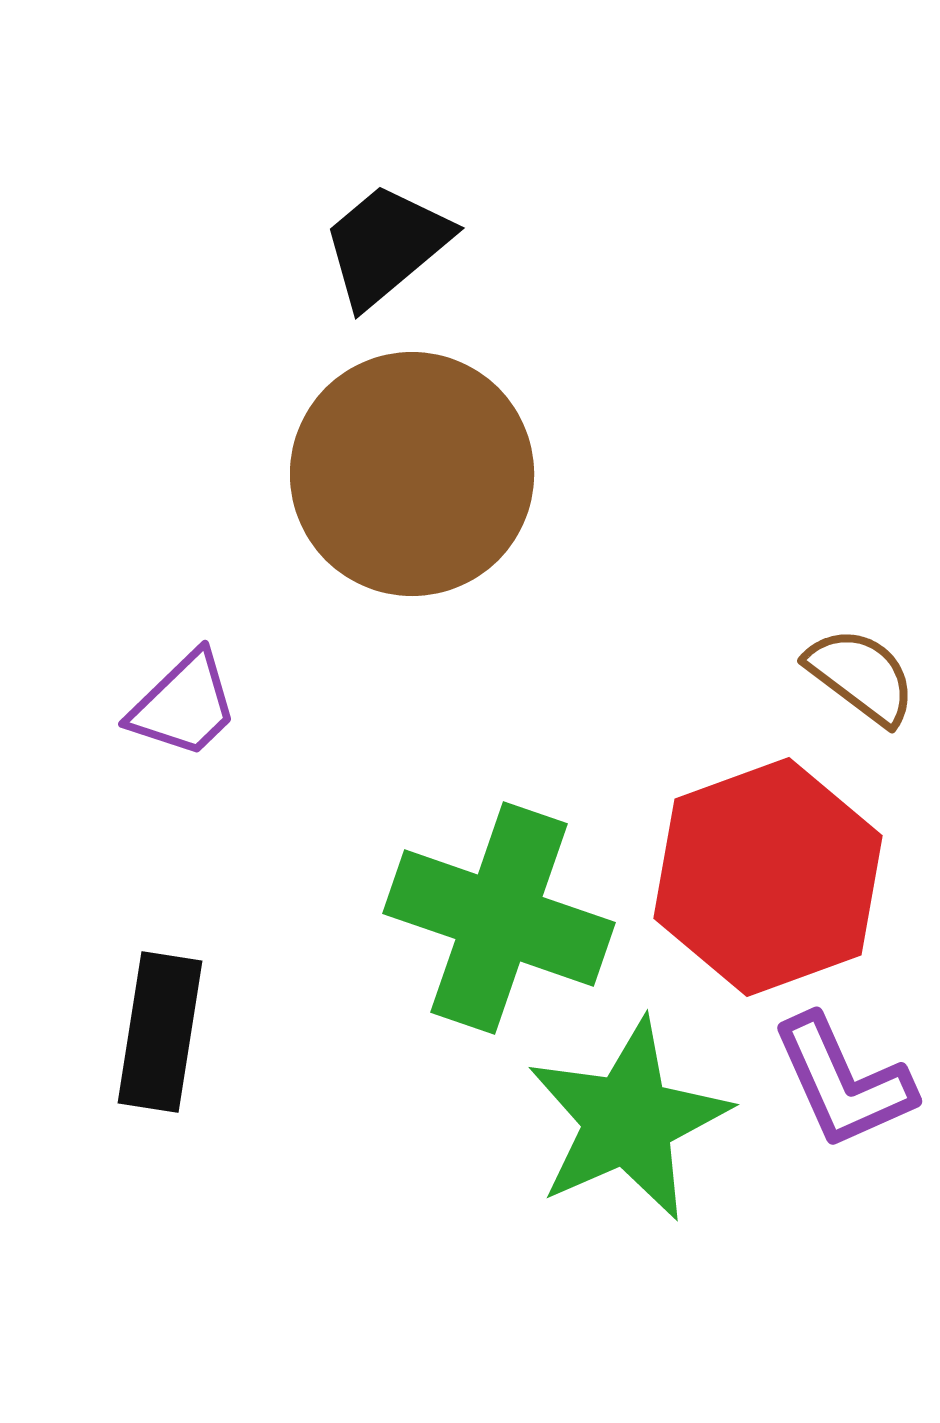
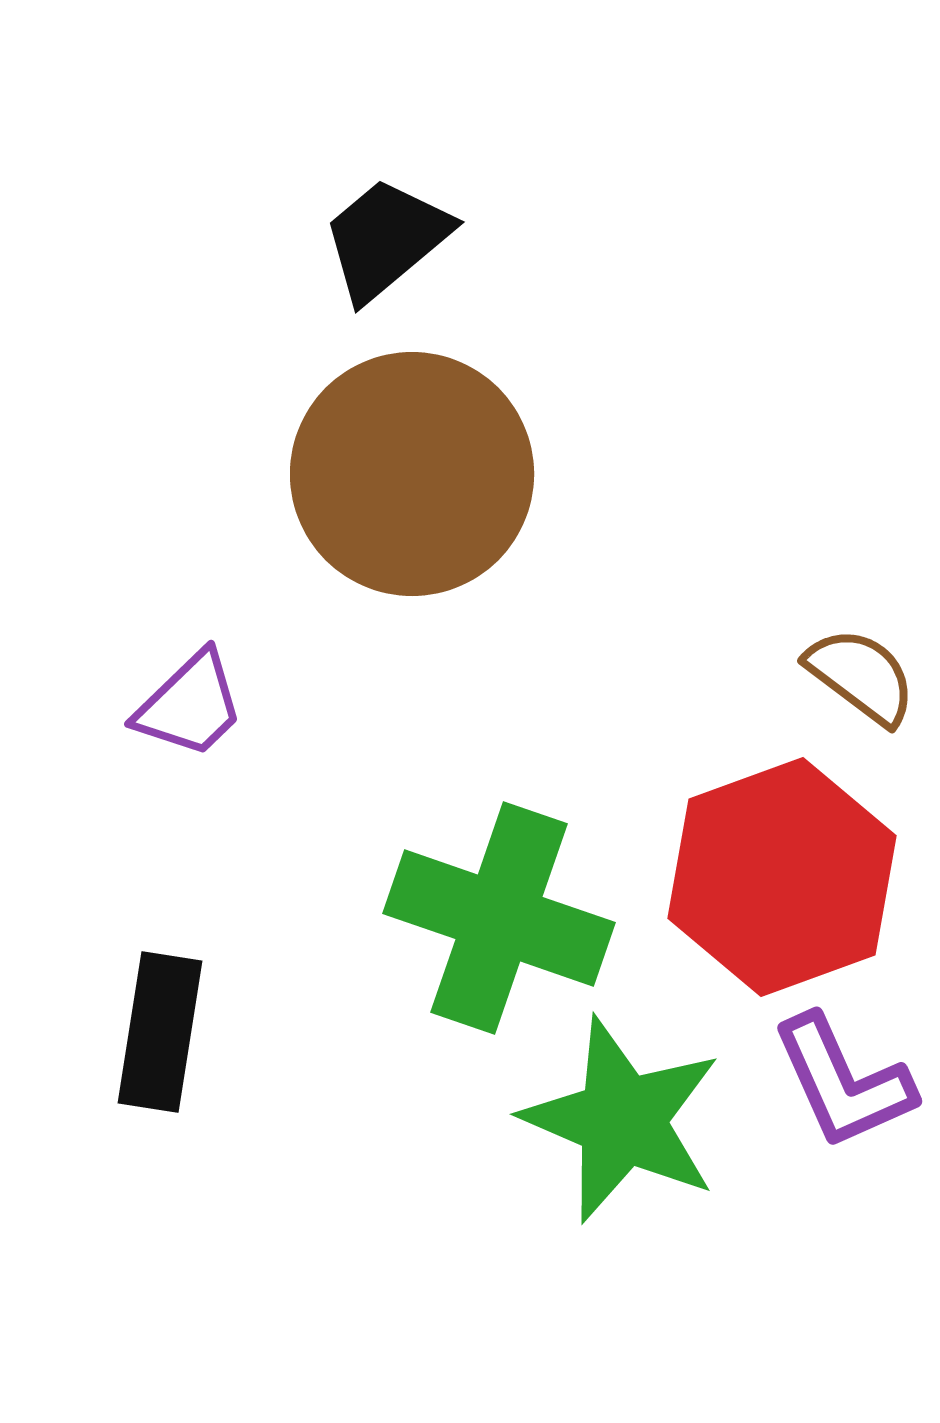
black trapezoid: moved 6 px up
purple trapezoid: moved 6 px right
red hexagon: moved 14 px right
green star: moved 6 px left; rotated 25 degrees counterclockwise
